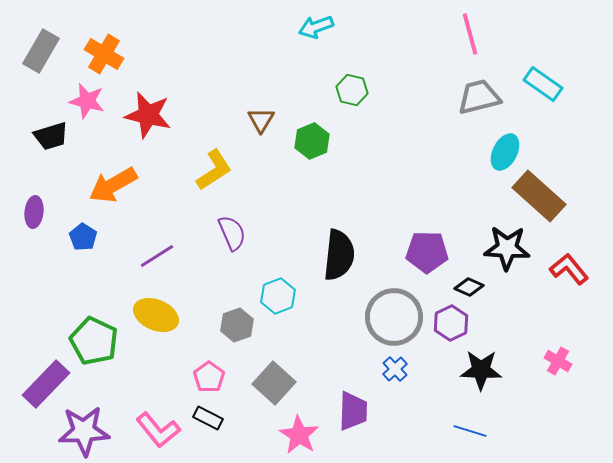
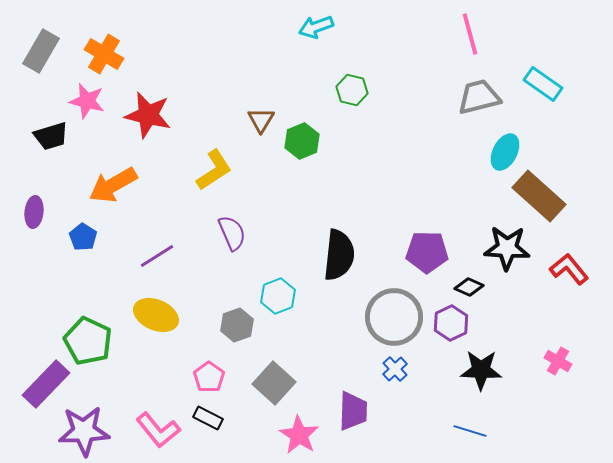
green hexagon at (312, 141): moved 10 px left
green pentagon at (94, 341): moved 6 px left
